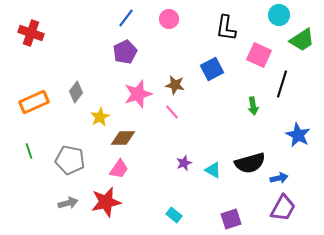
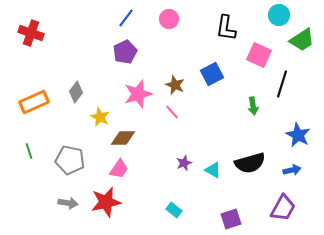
blue square: moved 5 px down
brown star: rotated 12 degrees clockwise
yellow star: rotated 18 degrees counterclockwise
blue arrow: moved 13 px right, 8 px up
gray arrow: rotated 24 degrees clockwise
cyan rectangle: moved 5 px up
